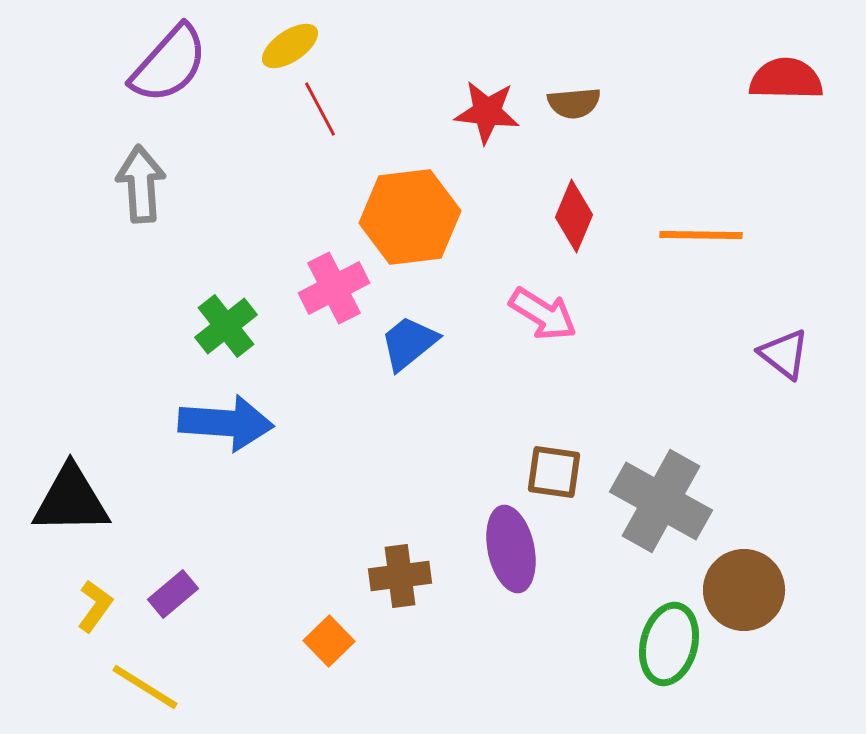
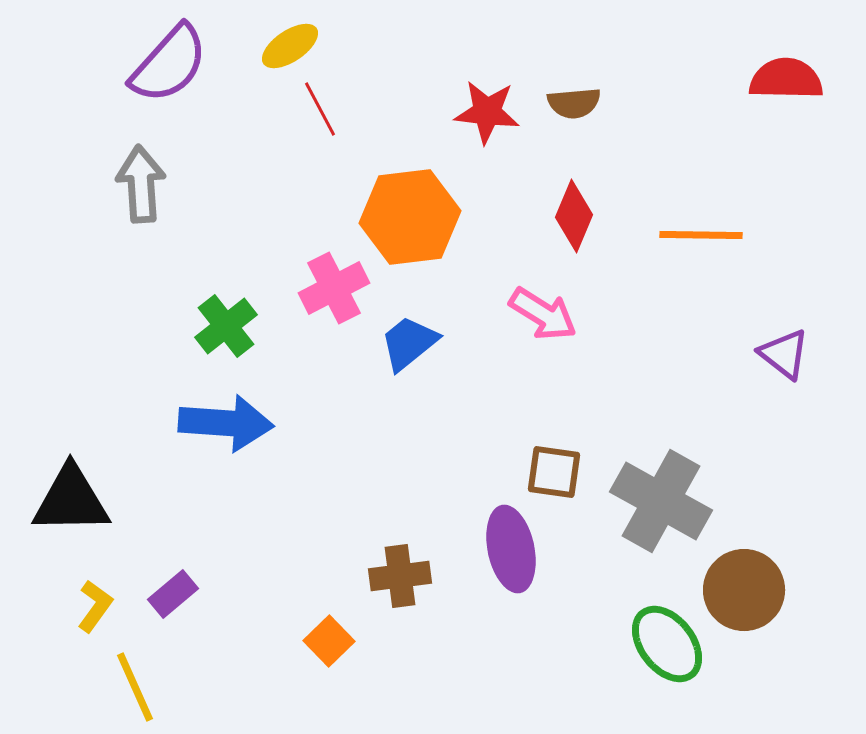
green ellipse: moved 2 px left; rotated 52 degrees counterclockwise
yellow line: moved 10 px left; rotated 34 degrees clockwise
